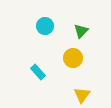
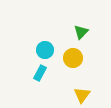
cyan circle: moved 24 px down
green triangle: moved 1 px down
cyan rectangle: moved 2 px right, 1 px down; rotated 70 degrees clockwise
